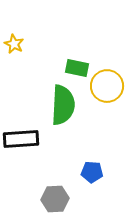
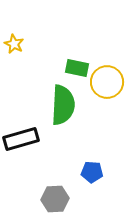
yellow circle: moved 4 px up
black rectangle: rotated 12 degrees counterclockwise
